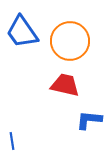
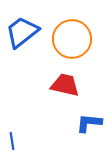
blue trapezoid: rotated 87 degrees clockwise
orange circle: moved 2 px right, 2 px up
blue L-shape: moved 3 px down
